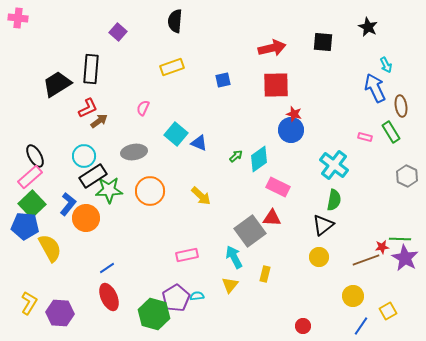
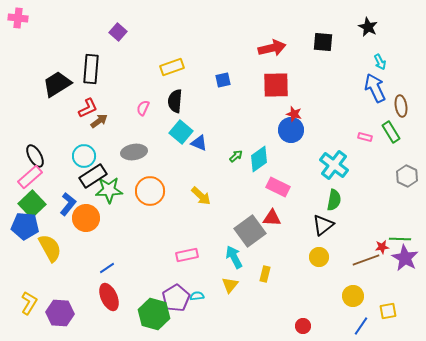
black semicircle at (175, 21): moved 80 px down
cyan arrow at (386, 65): moved 6 px left, 3 px up
cyan square at (176, 134): moved 5 px right, 2 px up
yellow square at (388, 311): rotated 18 degrees clockwise
